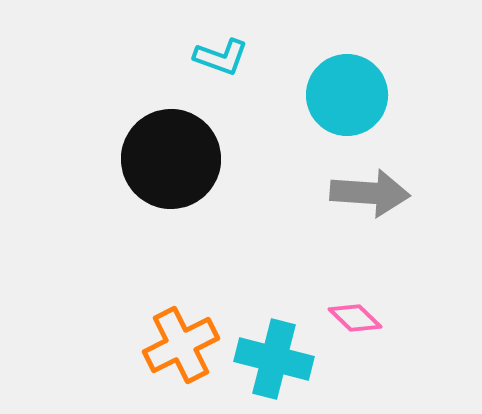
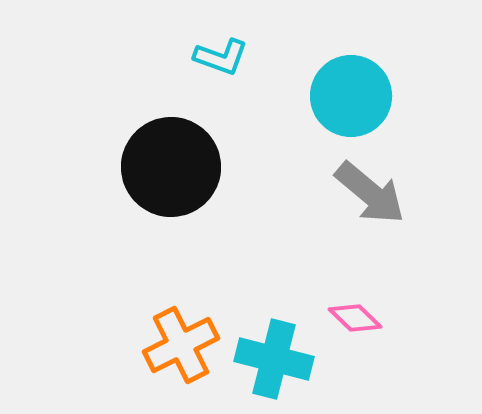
cyan circle: moved 4 px right, 1 px down
black circle: moved 8 px down
gray arrow: rotated 36 degrees clockwise
